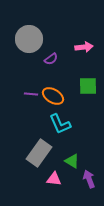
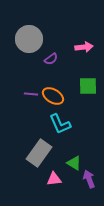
green triangle: moved 2 px right, 2 px down
pink triangle: rotated 14 degrees counterclockwise
